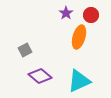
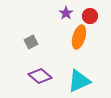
red circle: moved 1 px left, 1 px down
gray square: moved 6 px right, 8 px up
